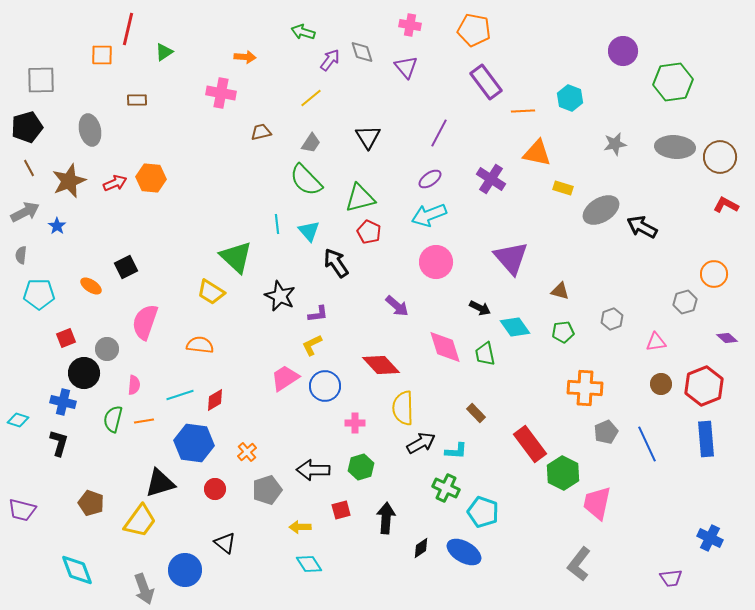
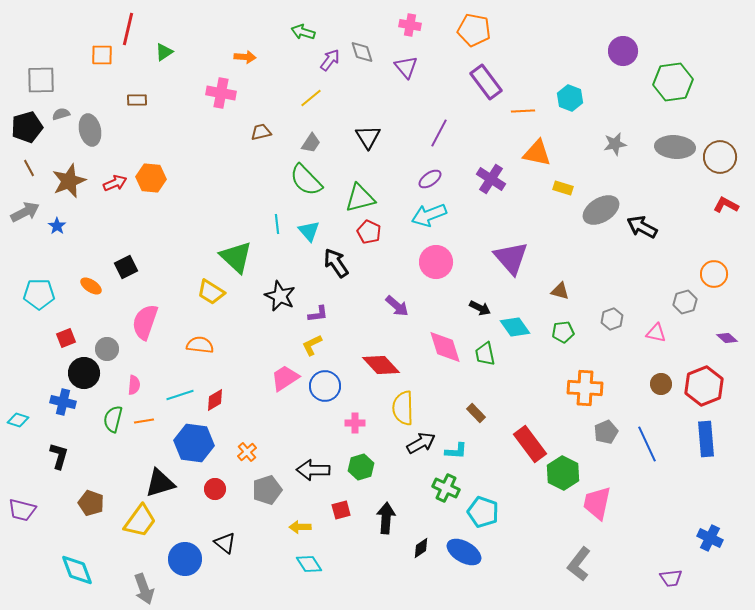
gray semicircle at (21, 255): moved 40 px right, 141 px up; rotated 66 degrees clockwise
pink triangle at (656, 342): moved 9 px up; rotated 20 degrees clockwise
black L-shape at (59, 443): moved 13 px down
blue circle at (185, 570): moved 11 px up
